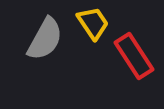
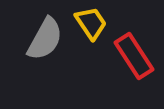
yellow trapezoid: moved 2 px left
